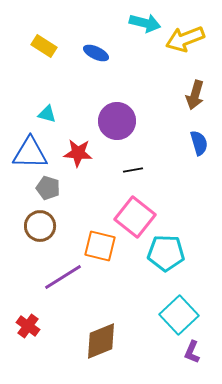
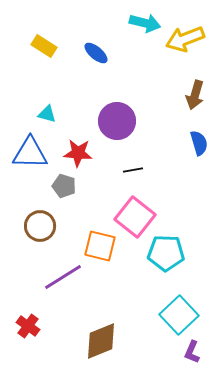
blue ellipse: rotated 15 degrees clockwise
gray pentagon: moved 16 px right, 2 px up
